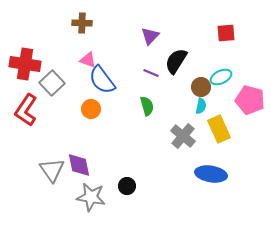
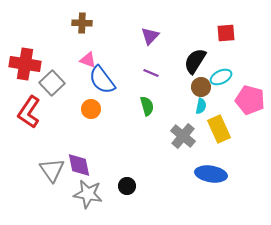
black semicircle: moved 19 px right
red L-shape: moved 3 px right, 2 px down
gray star: moved 3 px left, 3 px up
